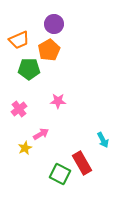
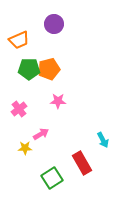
orange pentagon: moved 19 px down; rotated 15 degrees clockwise
yellow star: rotated 24 degrees clockwise
green square: moved 8 px left, 4 px down; rotated 30 degrees clockwise
